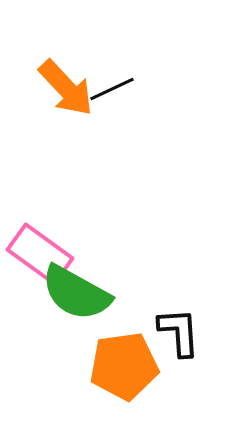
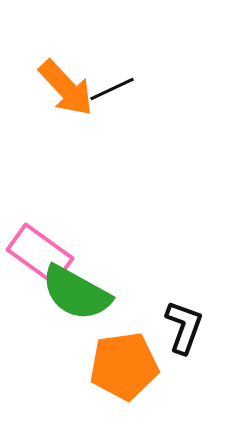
black L-shape: moved 5 px right, 5 px up; rotated 24 degrees clockwise
